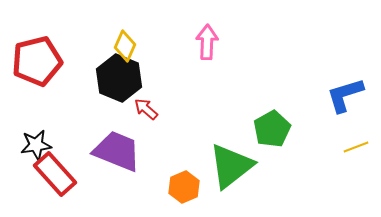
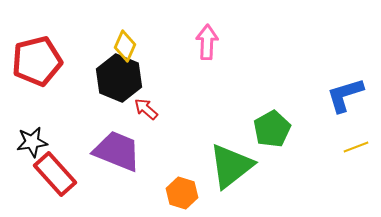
black star: moved 4 px left, 3 px up
orange hexagon: moved 2 px left, 6 px down; rotated 20 degrees counterclockwise
